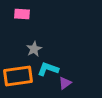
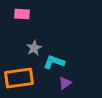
gray star: moved 1 px up
cyan L-shape: moved 6 px right, 7 px up
orange rectangle: moved 1 px right, 2 px down
